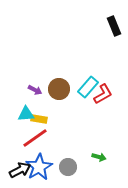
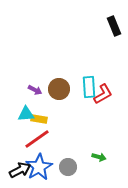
cyan rectangle: moved 1 px right; rotated 45 degrees counterclockwise
red line: moved 2 px right, 1 px down
